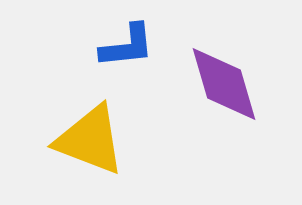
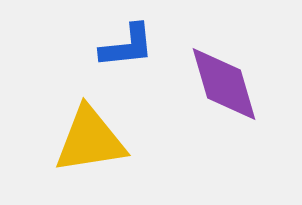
yellow triangle: rotated 30 degrees counterclockwise
